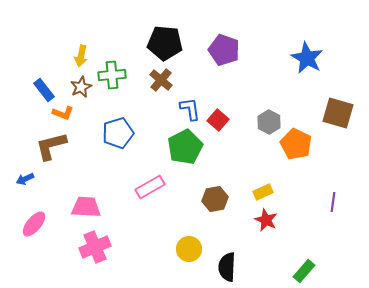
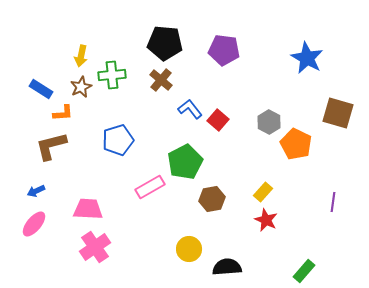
purple pentagon: rotated 12 degrees counterclockwise
blue rectangle: moved 3 px left, 1 px up; rotated 20 degrees counterclockwise
blue L-shape: rotated 30 degrees counterclockwise
orange L-shape: rotated 25 degrees counterclockwise
blue pentagon: moved 7 px down
green pentagon: moved 15 px down
blue arrow: moved 11 px right, 12 px down
yellow rectangle: rotated 24 degrees counterclockwise
brown hexagon: moved 3 px left
pink trapezoid: moved 2 px right, 2 px down
pink cross: rotated 12 degrees counterclockwise
black semicircle: rotated 84 degrees clockwise
